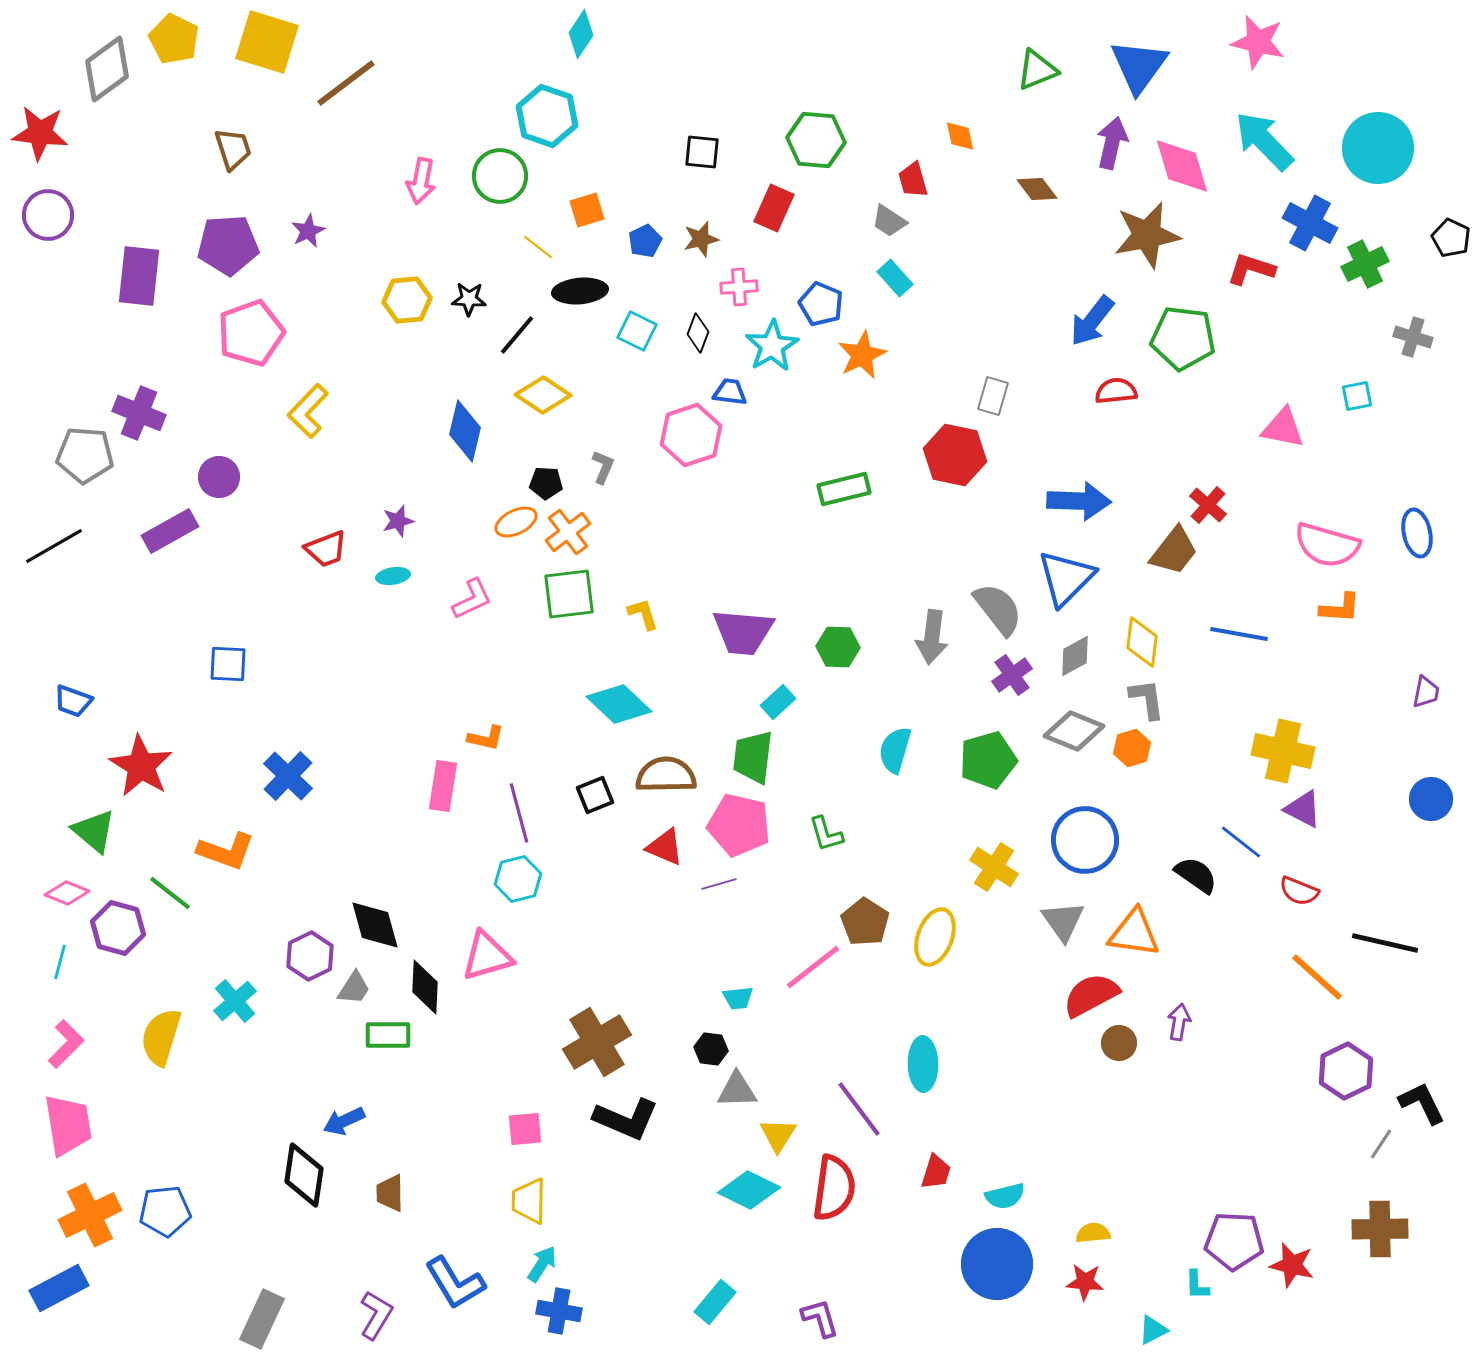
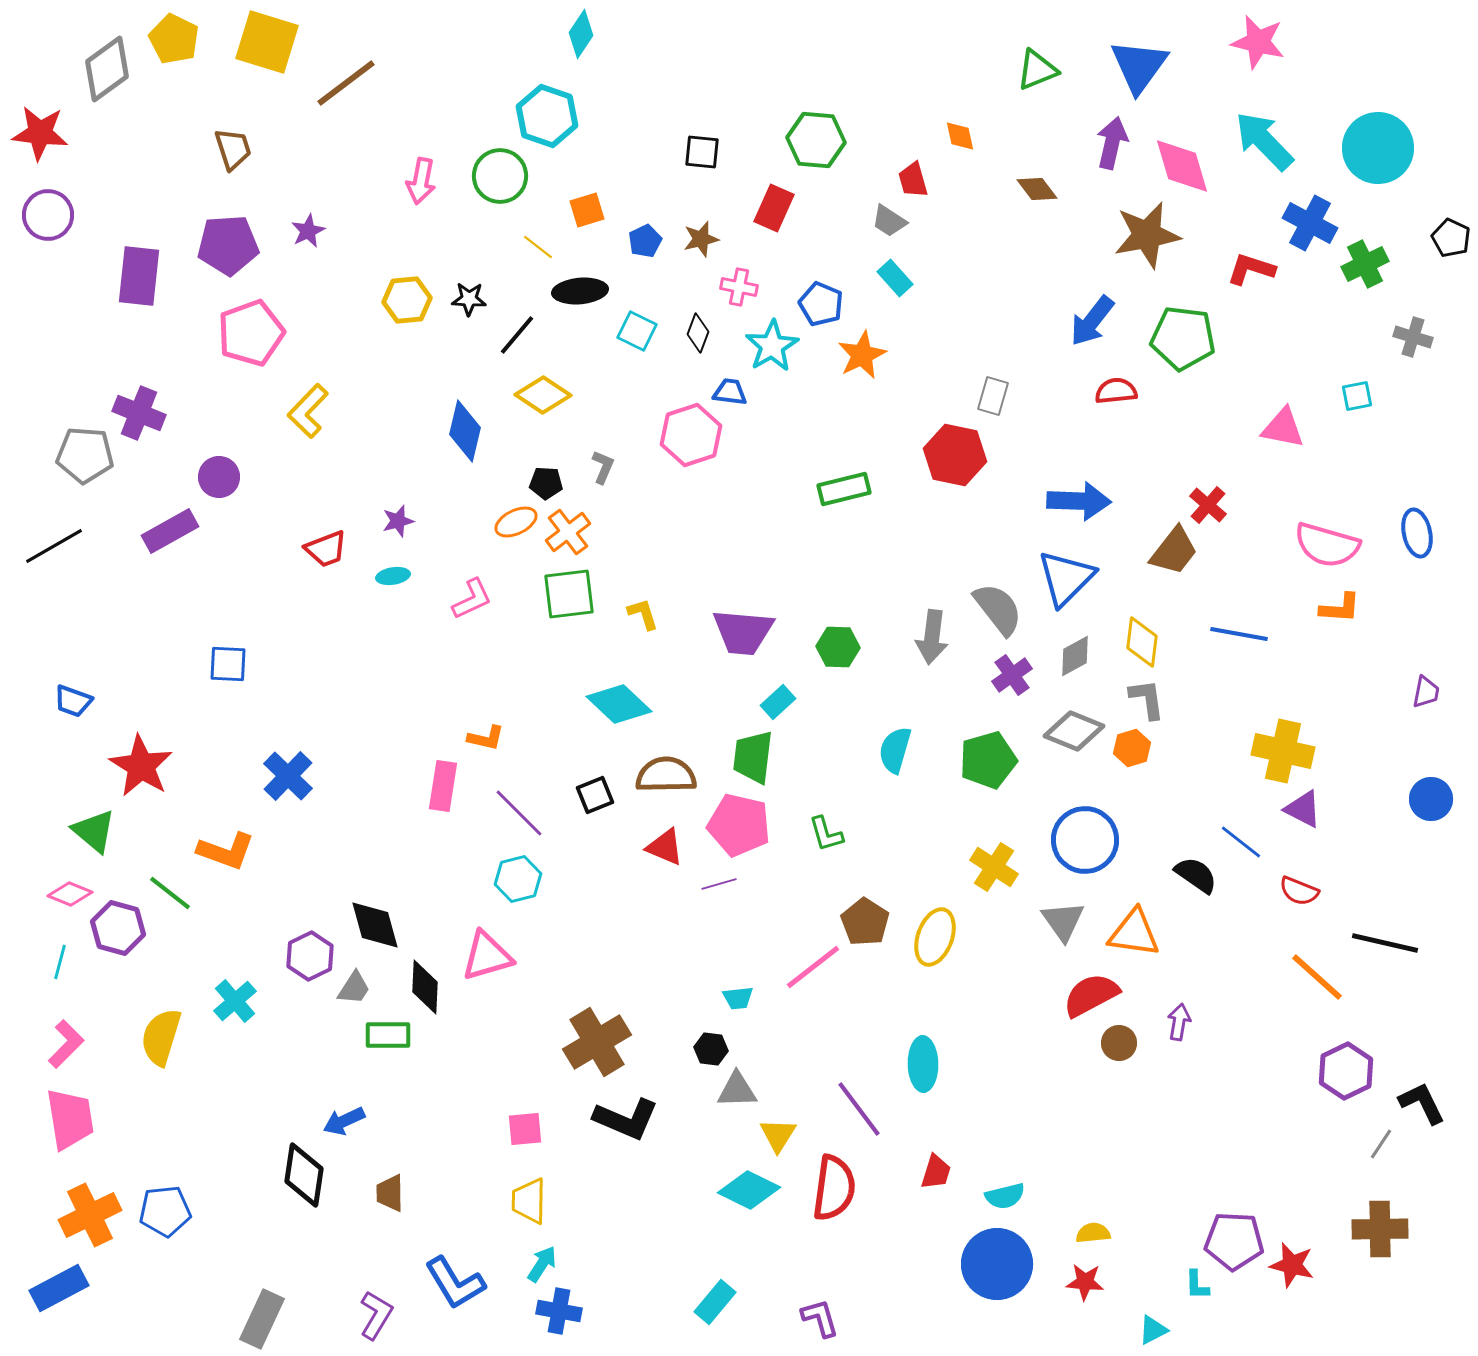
pink cross at (739, 287): rotated 15 degrees clockwise
purple line at (519, 813): rotated 30 degrees counterclockwise
pink diamond at (67, 893): moved 3 px right, 1 px down
pink trapezoid at (68, 1125): moved 2 px right, 6 px up
